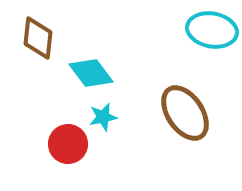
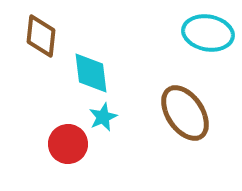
cyan ellipse: moved 4 px left, 3 px down
brown diamond: moved 3 px right, 2 px up
cyan diamond: rotated 30 degrees clockwise
cyan star: rotated 12 degrees counterclockwise
